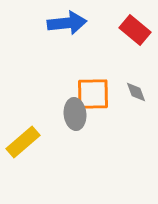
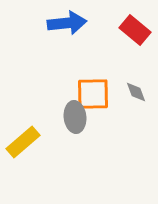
gray ellipse: moved 3 px down
